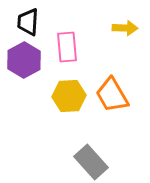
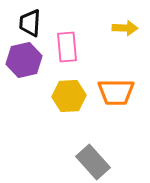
black trapezoid: moved 2 px right, 1 px down
purple hexagon: rotated 16 degrees clockwise
orange trapezoid: moved 4 px right, 3 px up; rotated 60 degrees counterclockwise
gray rectangle: moved 2 px right
